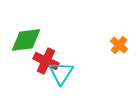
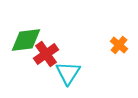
red cross: moved 7 px up; rotated 30 degrees clockwise
cyan triangle: moved 7 px right
